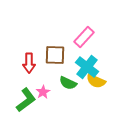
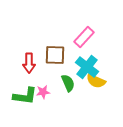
green semicircle: rotated 138 degrees counterclockwise
pink star: rotated 24 degrees clockwise
green L-shape: moved 1 px left, 4 px up; rotated 45 degrees clockwise
